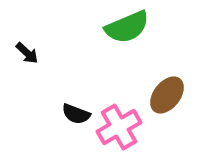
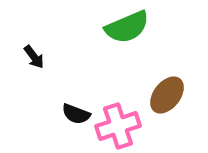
black arrow: moved 7 px right, 4 px down; rotated 10 degrees clockwise
pink cross: moved 1 px left, 1 px up; rotated 12 degrees clockwise
